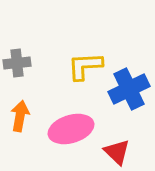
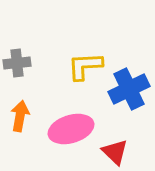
red triangle: moved 2 px left
